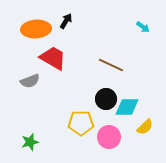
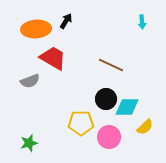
cyan arrow: moved 1 px left, 5 px up; rotated 48 degrees clockwise
green star: moved 1 px left, 1 px down
